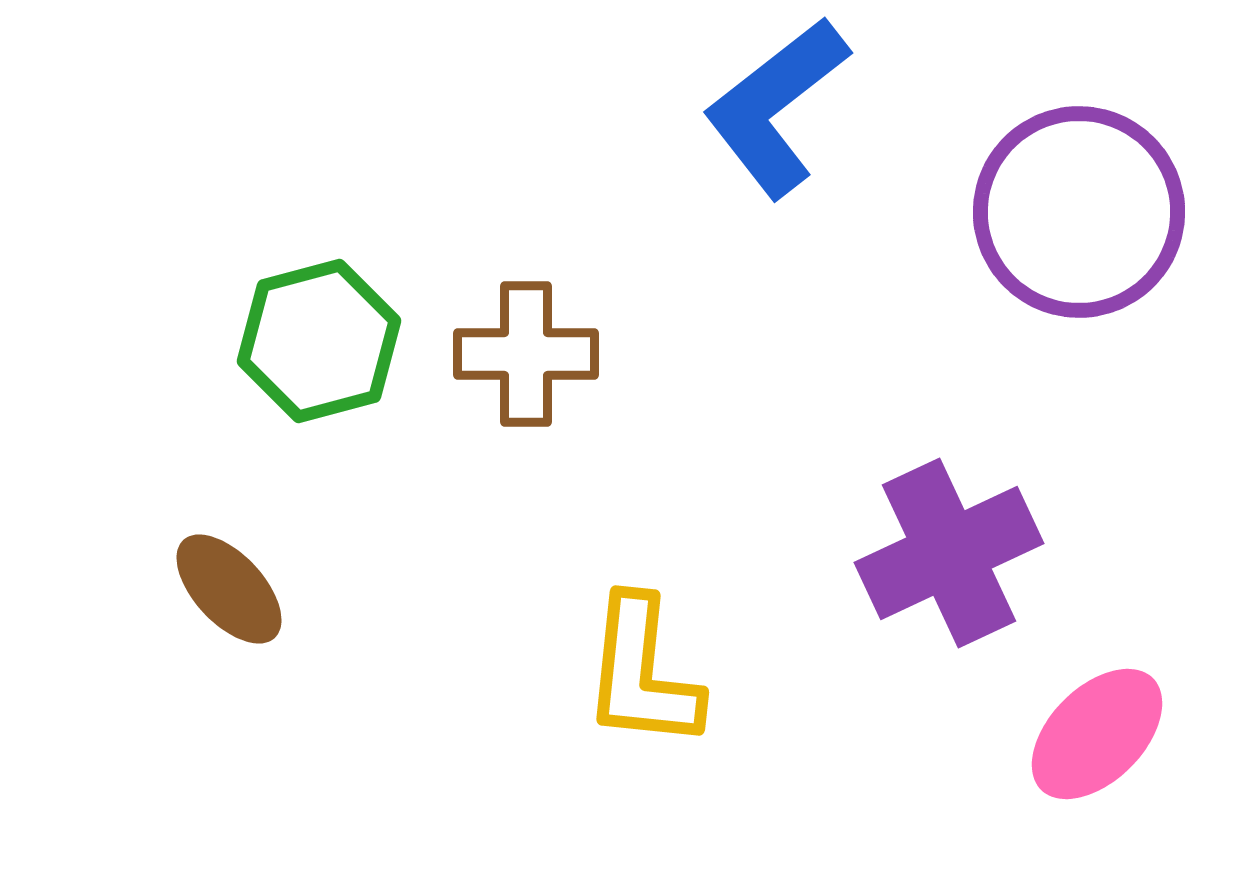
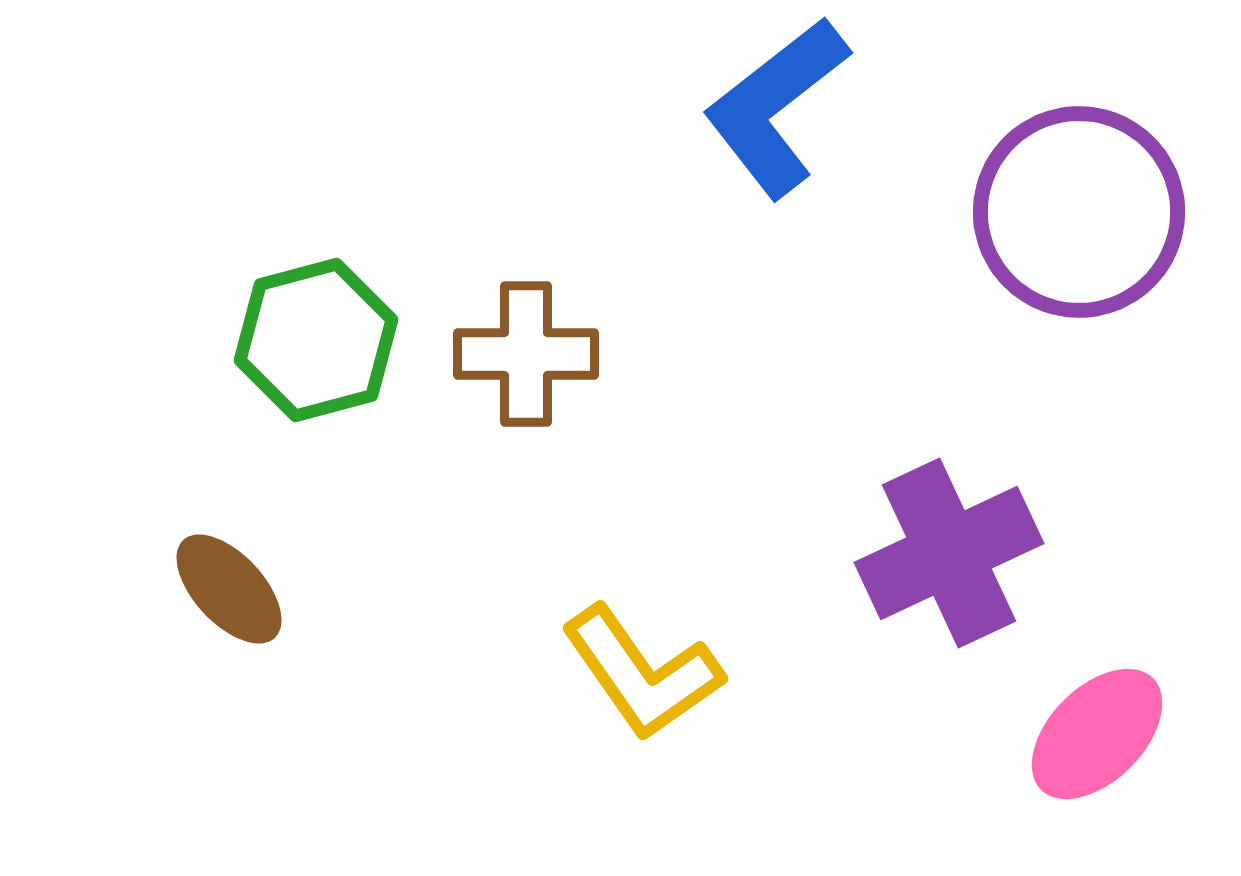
green hexagon: moved 3 px left, 1 px up
yellow L-shape: rotated 41 degrees counterclockwise
